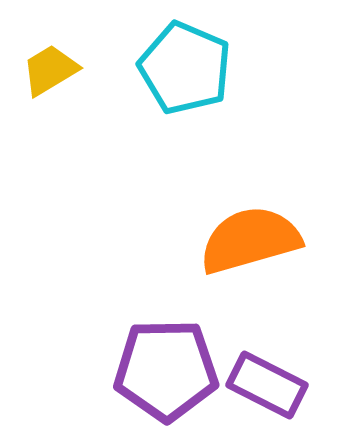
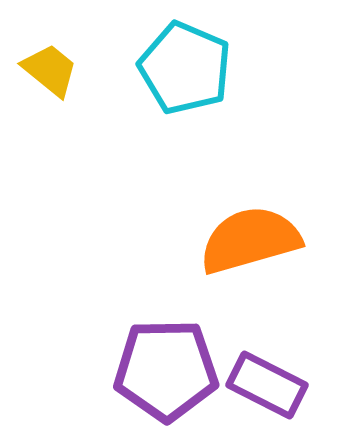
yellow trapezoid: rotated 70 degrees clockwise
